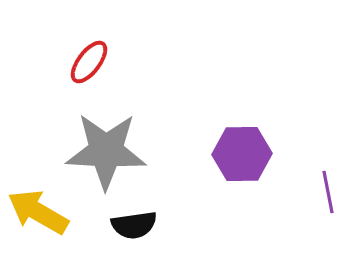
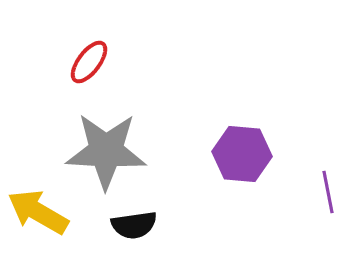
purple hexagon: rotated 6 degrees clockwise
